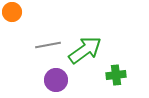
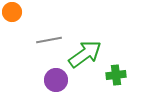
gray line: moved 1 px right, 5 px up
green arrow: moved 4 px down
